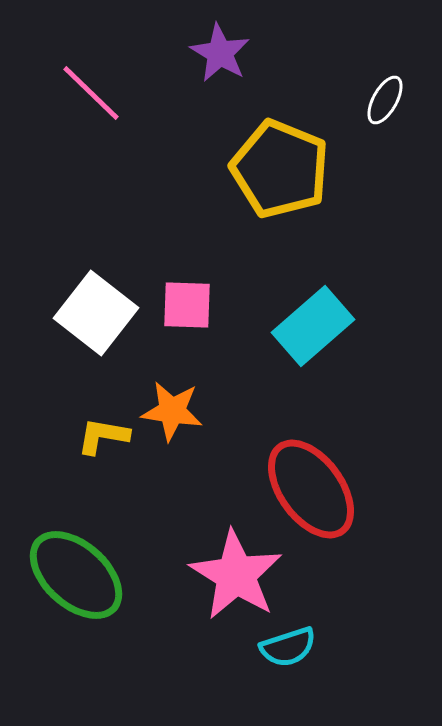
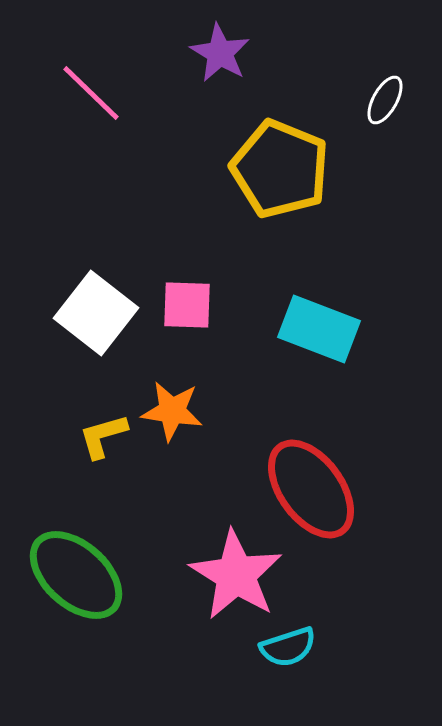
cyan rectangle: moved 6 px right, 3 px down; rotated 62 degrees clockwise
yellow L-shape: rotated 26 degrees counterclockwise
